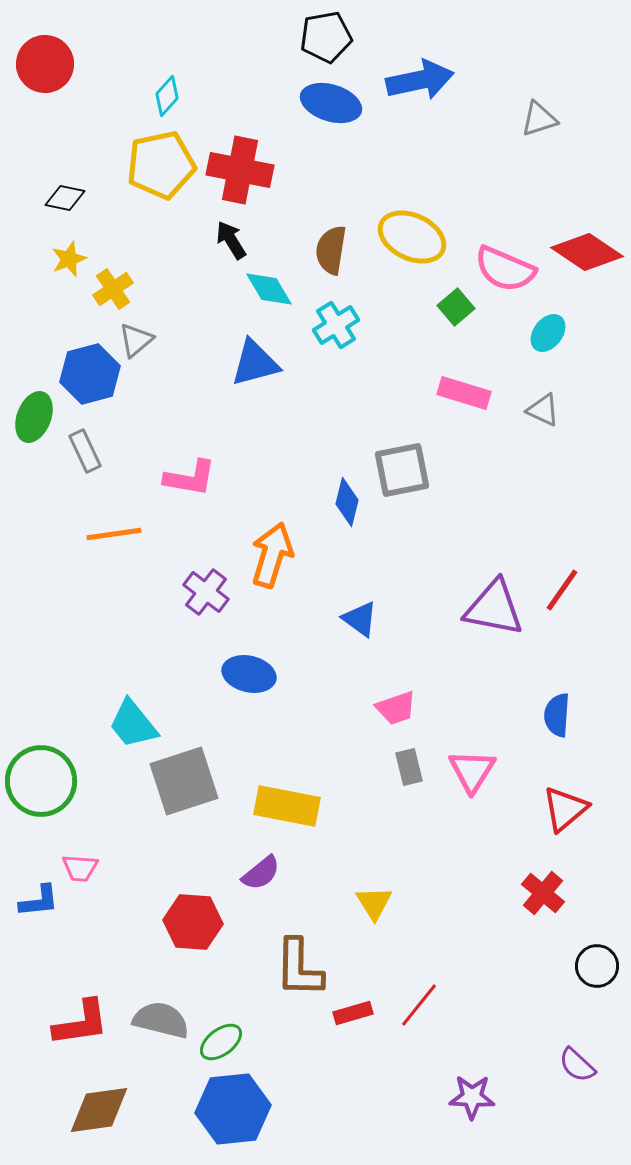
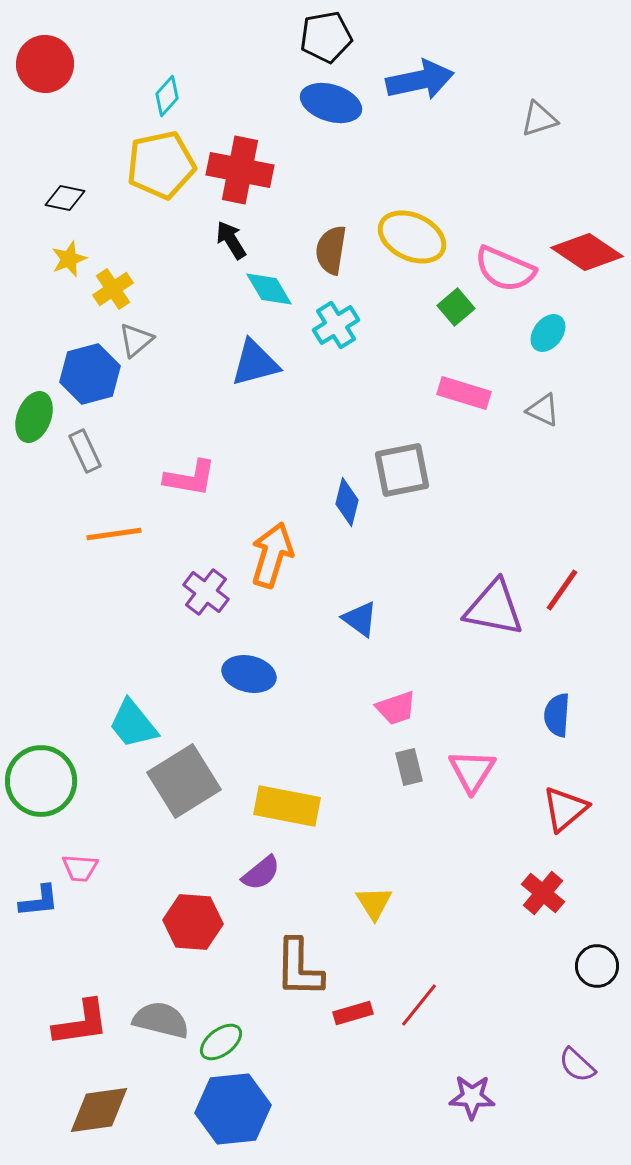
gray square at (184, 781): rotated 14 degrees counterclockwise
